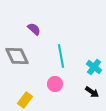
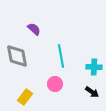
gray diamond: rotated 15 degrees clockwise
cyan cross: rotated 35 degrees counterclockwise
yellow rectangle: moved 3 px up
